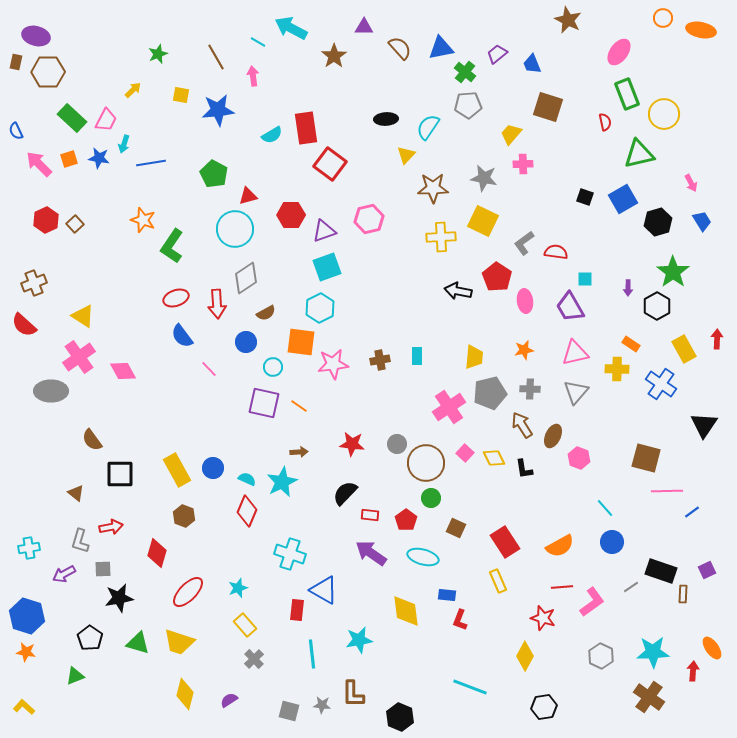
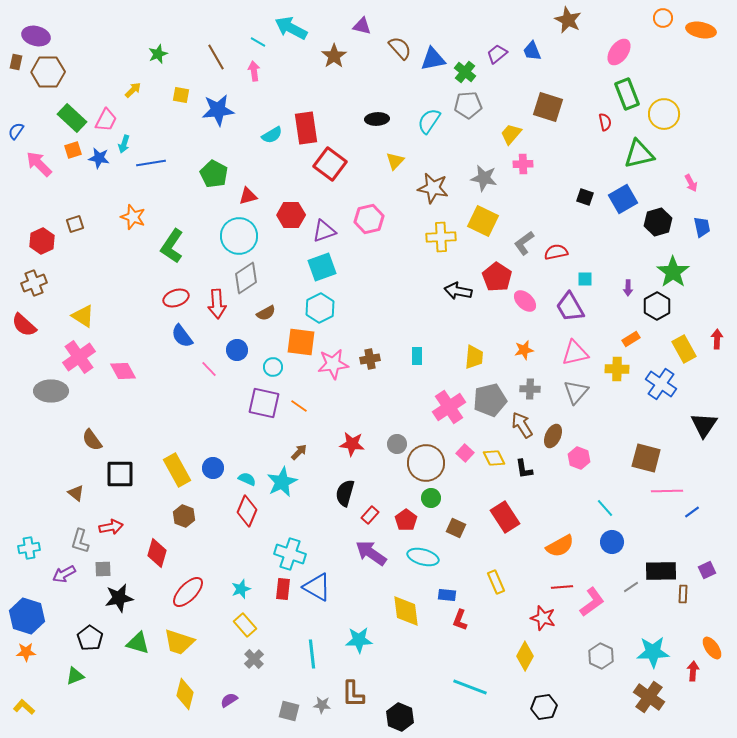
purple triangle at (364, 27): moved 2 px left, 1 px up; rotated 12 degrees clockwise
blue triangle at (441, 48): moved 8 px left, 11 px down
blue trapezoid at (532, 64): moved 13 px up
pink arrow at (253, 76): moved 1 px right, 5 px up
black ellipse at (386, 119): moved 9 px left
cyan semicircle at (428, 127): moved 1 px right, 6 px up
blue semicircle at (16, 131): rotated 60 degrees clockwise
yellow triangle at (406, 155): moved 11 px left, 6 px down
orange square at (69, 159): moved 4 px right, 9 px up
brown star at (433, 188): rotated 12 degrees clockwise
red hexagon at (46, 220): moved 4 px left, 21 px down
orange star at (143, 220): moved 10 px left, 3 px up
blue trapezoid at (702, 221): moved 6 px down; rotated 20 degrees clockwise
brown square at (75, 224): rotated 24 degrees clockwise
cyan circle at (235, 229): moved 4 px right, 7 px down
red semicircle at (556, 252): rotated 20 degrees counterclockwise
cyan square at (327, 267): moved 5 px left
pink ellipse at (525, 301): rotated 40 degrees counterclockwise
blue circle at (246, 342): moved 9 px left, 8 px down
orange rectangle at (631, 344): moved 5 px up; rotated 66 degrees counterclockwise
brown cross at (380, 360): moved 10 px left, 1 px up
gray pentagon at (490, 393): moved 7 px down
brown arrow at (299, 452): rotated 42 degrees counterclockwise
black semicircle at (345, 493): rotated 28 degrees counterclockwise
red rectangle at (370, 515): rotated 54 degrees counterclockwise
red rectangle at (505, 542): moved 25 px up
black rectangle at (661, 571): rotated 20 degrees counterclockwise
yellow rectangle at (498, 581): moved 2 px left, 1 px down
cyan star at (238, 588): moved 3 px right, 1 px down
blue triangle at (324, 590): moved 7 px left, 3 px up
red rectangle at (297, 610): moved 14 px left, 21 px up
cyan star at (359, 640): rotated 8 degrees clockwise
orange star at (26, 652): rotated 12 degrees counterclockwise
